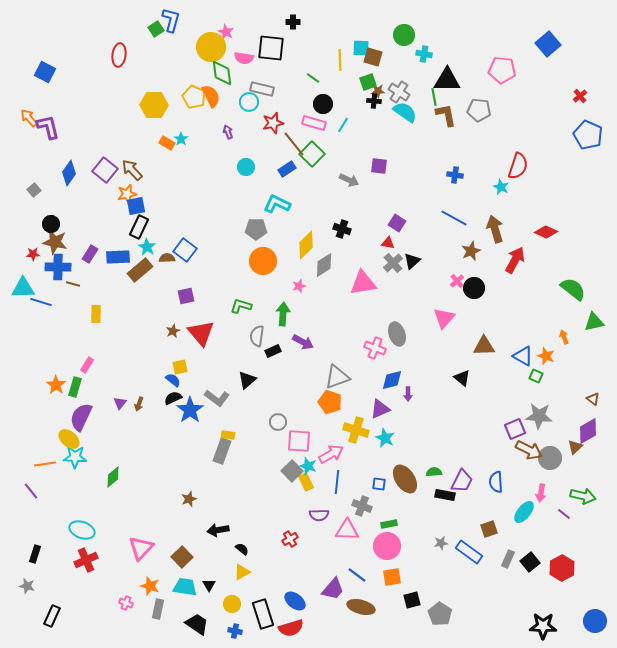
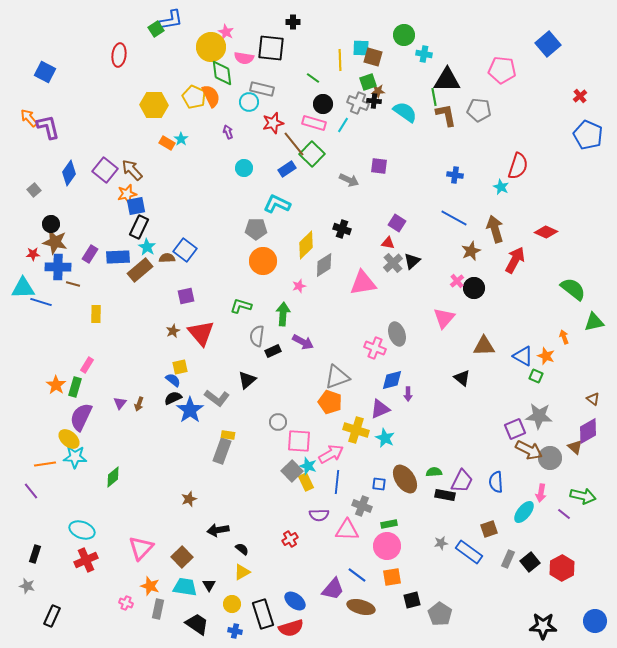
blue L-shape at (171, 20): rotated 65 degrees clockwise
gray cross at (399, 92): moved 41 px left, 11 px down; rotated 10 degrees counterclockwise
cyan circle at (246, 167): moved 2 px left, 1 px down
brown triangle at (575, 447): rotated 35 degrees counterclockwise
